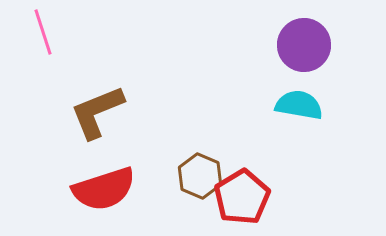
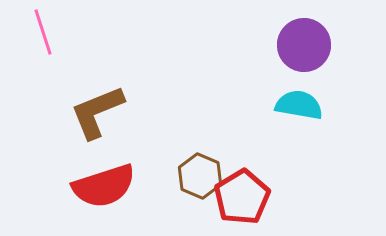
red semicircle: moved 3 px up
